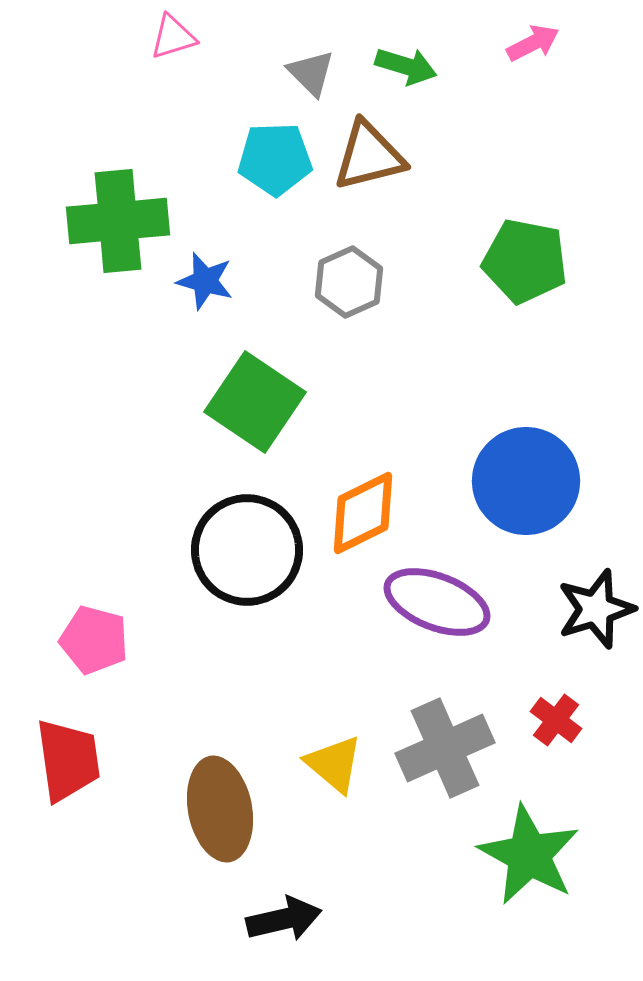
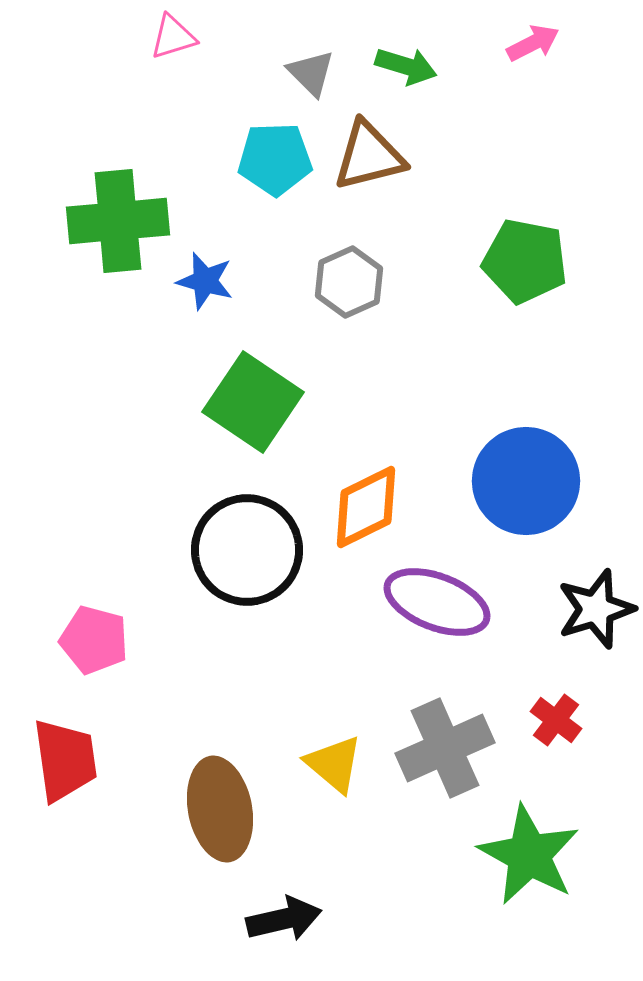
green square: moved 2 px left
orange diamond: moved 3 px right, 6 px up
red trapezoid: moved 3 px left
